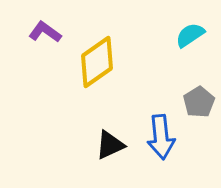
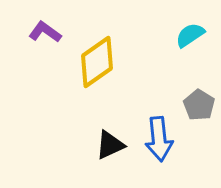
gray pentagon: moved 3 px down; rotated 8 degrees counterclockwise
blue arrow: moved 2 px left, 2 px down
